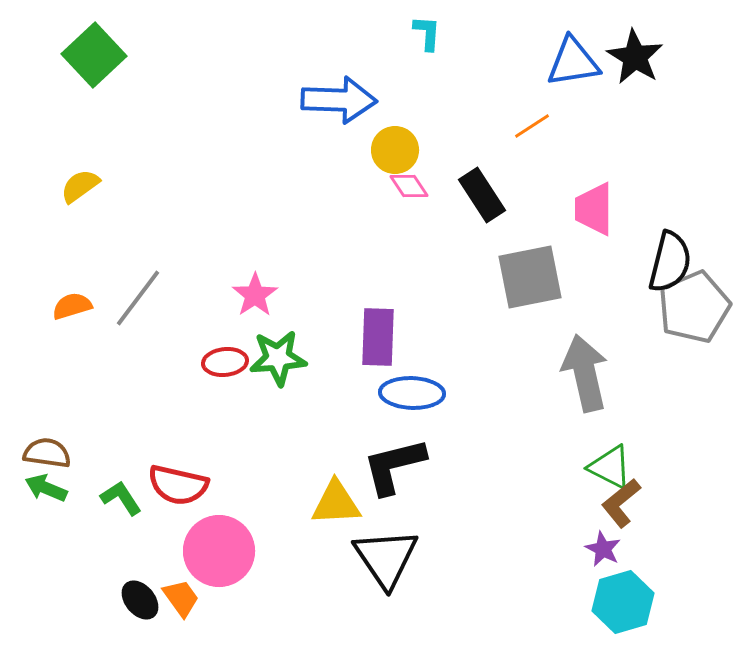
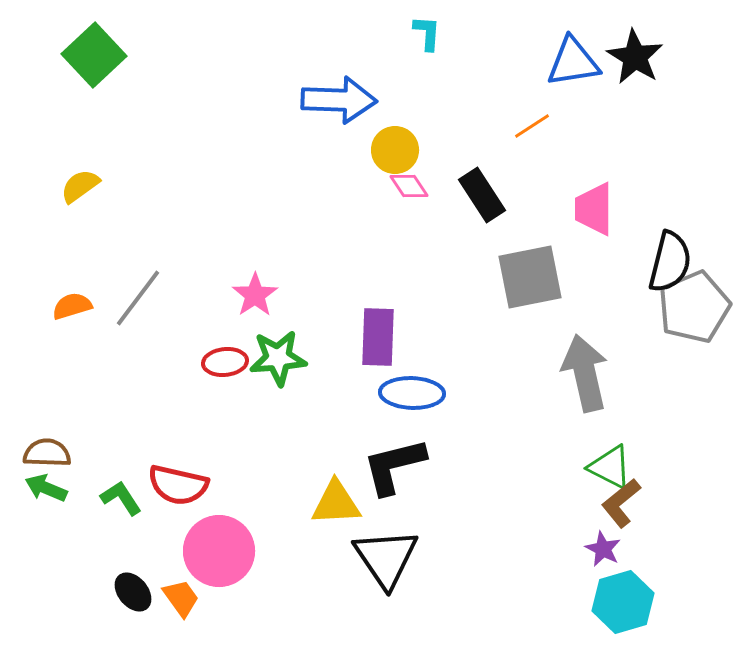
brown semicircle: rotated 6 degrees counterclockwise
black ellipse: moved 7 px left, 8 px up
